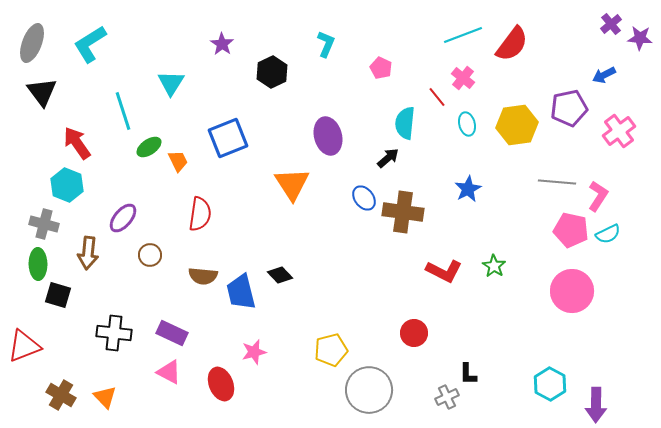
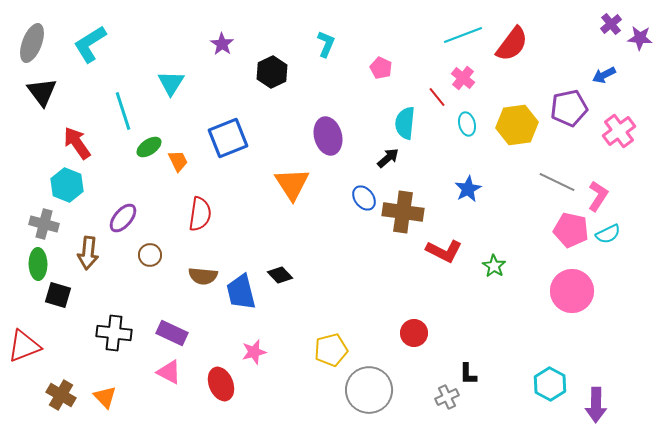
gray line at (557, 182): rotated 21 degrees clockwise
red L-shape at (444, 271): moved 20 px up
